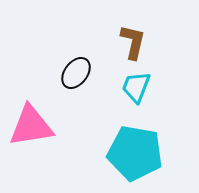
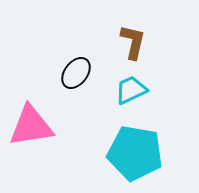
cyan trapezoid: moved 5 px left, 3 px down; rotated 44 degrees clockwise
